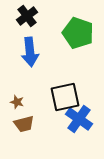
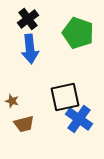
black cross: moved 1 px right, 3 px down
blue arrow: moved 3 px up
brown star: moved 5 px left, 1 px up
